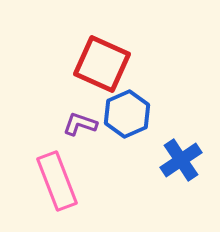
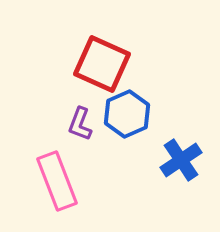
purple L-shape: rotated 88 degrees counterclockwise
